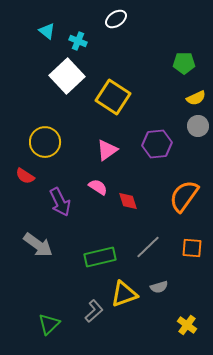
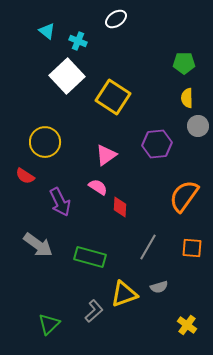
yellow semicircle: moved 9 px left; rotated 114 degrees clockwise
pink triangle: moved 1 px left, 5 px down
red diamond: moved 8 px left, 6 px down; rotated 20 degrees clockwise
gray line: rotated 16 degrees counterclockwise
green rectangle: moved 10 px left; rotated 28 degrees clockwise
